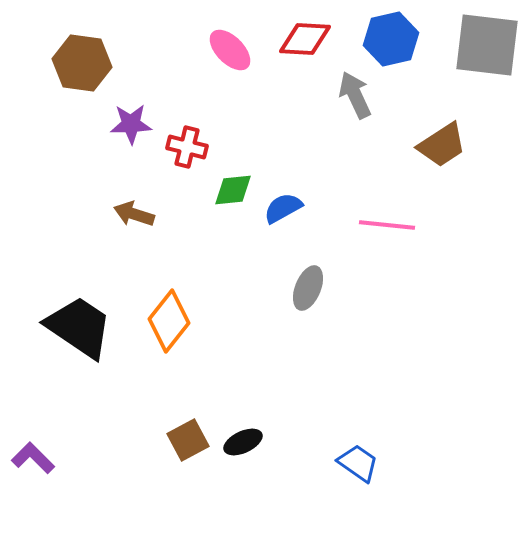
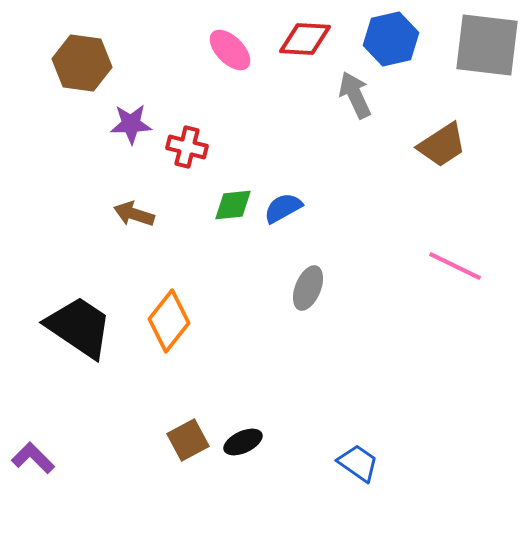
green diamond: moved 15 px down
pink line: moved 68 px right, 41 px down; rotated 20 degrees clockwise
